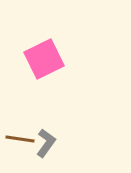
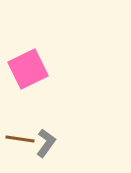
pink square: moved 16 px left, 10 px down
